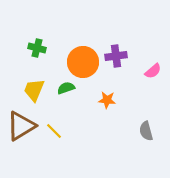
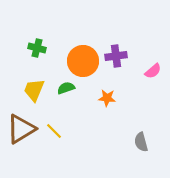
orange circle: moved 1 px up
orange star: moved 2 px up
brown triangle: moved 3 px down
gray semicircle: moved 5 px left, 11 px down
